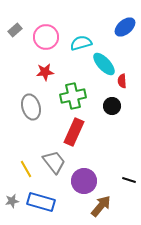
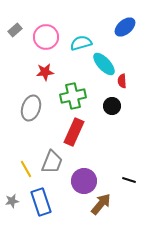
gray ellipse: moved 1 px down; rotated 35 degrees clockwise
gray trapezoid: moved 2 px left; rotated 60 degrees clockwise
blue rectangle: rotated 56 degrees clockwise
brown arrow: moved 2 px up
